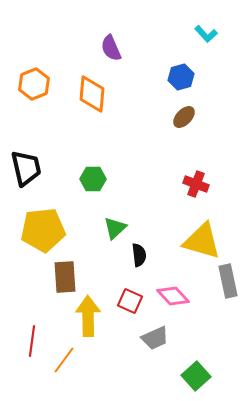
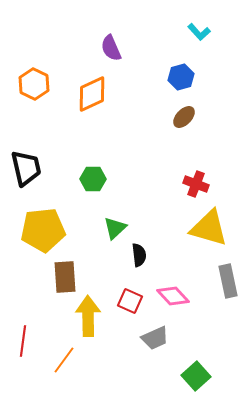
cyan L-shape: moved 7 px left, 2 px up
orange hexagon: rotated 12 degrees counterclockwise
orange diamond: rotated 60 degrees clockwise
yellow triangle: moved 7 px right, 13 px up
red line: moved 9 px left
